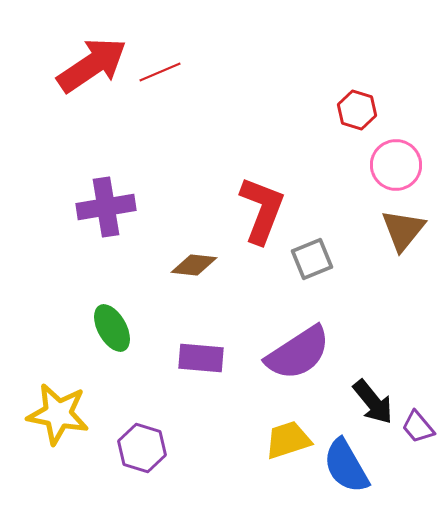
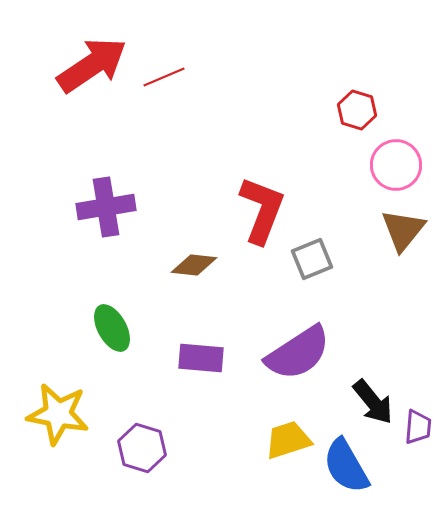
red line: moved 4 px right, 5 px down
purple trapezoid: rotated 135 degrees counterclockwise
